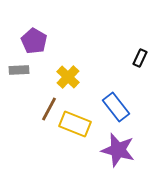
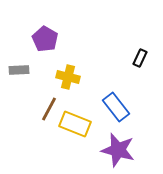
purple pentagon: moved 11 px right, 2 px up
yellow cross: rotated 30 degrees counterclockwise
